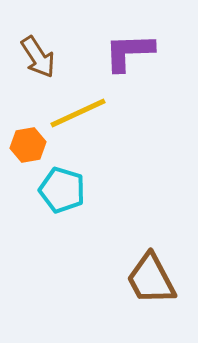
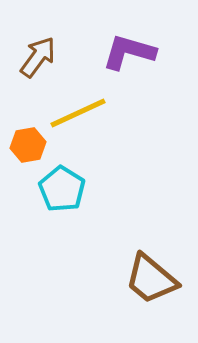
purple L-shape: rotated 18 degrees clockwise
brown arrow: rotated 111 degrees counterclockwise
cyan pentagon: moved 1 px up; rotated 15 degrees clockwise
brown trapezoid: rotated 22 degrees counterclockwise
